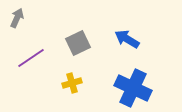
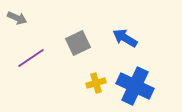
gray arrow: rotated 90 degrees clockwise
blue arrow: moved 2 px left, 1 px up
yellow cross: moved 24 px right
blue cross: moved 2 px right, 2 px up
